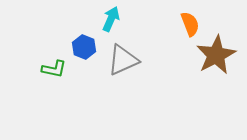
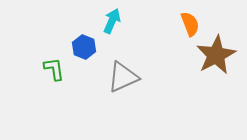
cyan arrow: moved 1 px right, 2 px down
gray triangle: moved 17 px down
green L-shape: rotated 110 degrees counterclockwise
